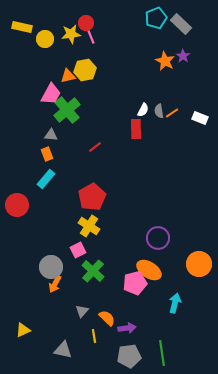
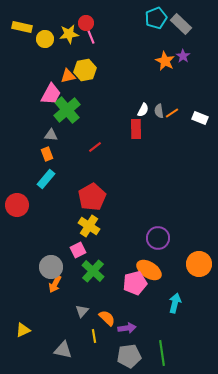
yellow star at (71, 34): moved 2 px left
